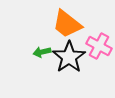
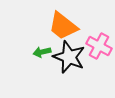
orange trapezoid: moved 4 px left, 2 px down
black star: rotated 16 degrees counterclockwise
